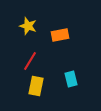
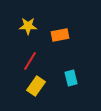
yellow star: rotated 18 degrees counterclockwise
cyan rectangle: moved 1 px up
yellow rectangle: rotated 24 degrees clockwise
